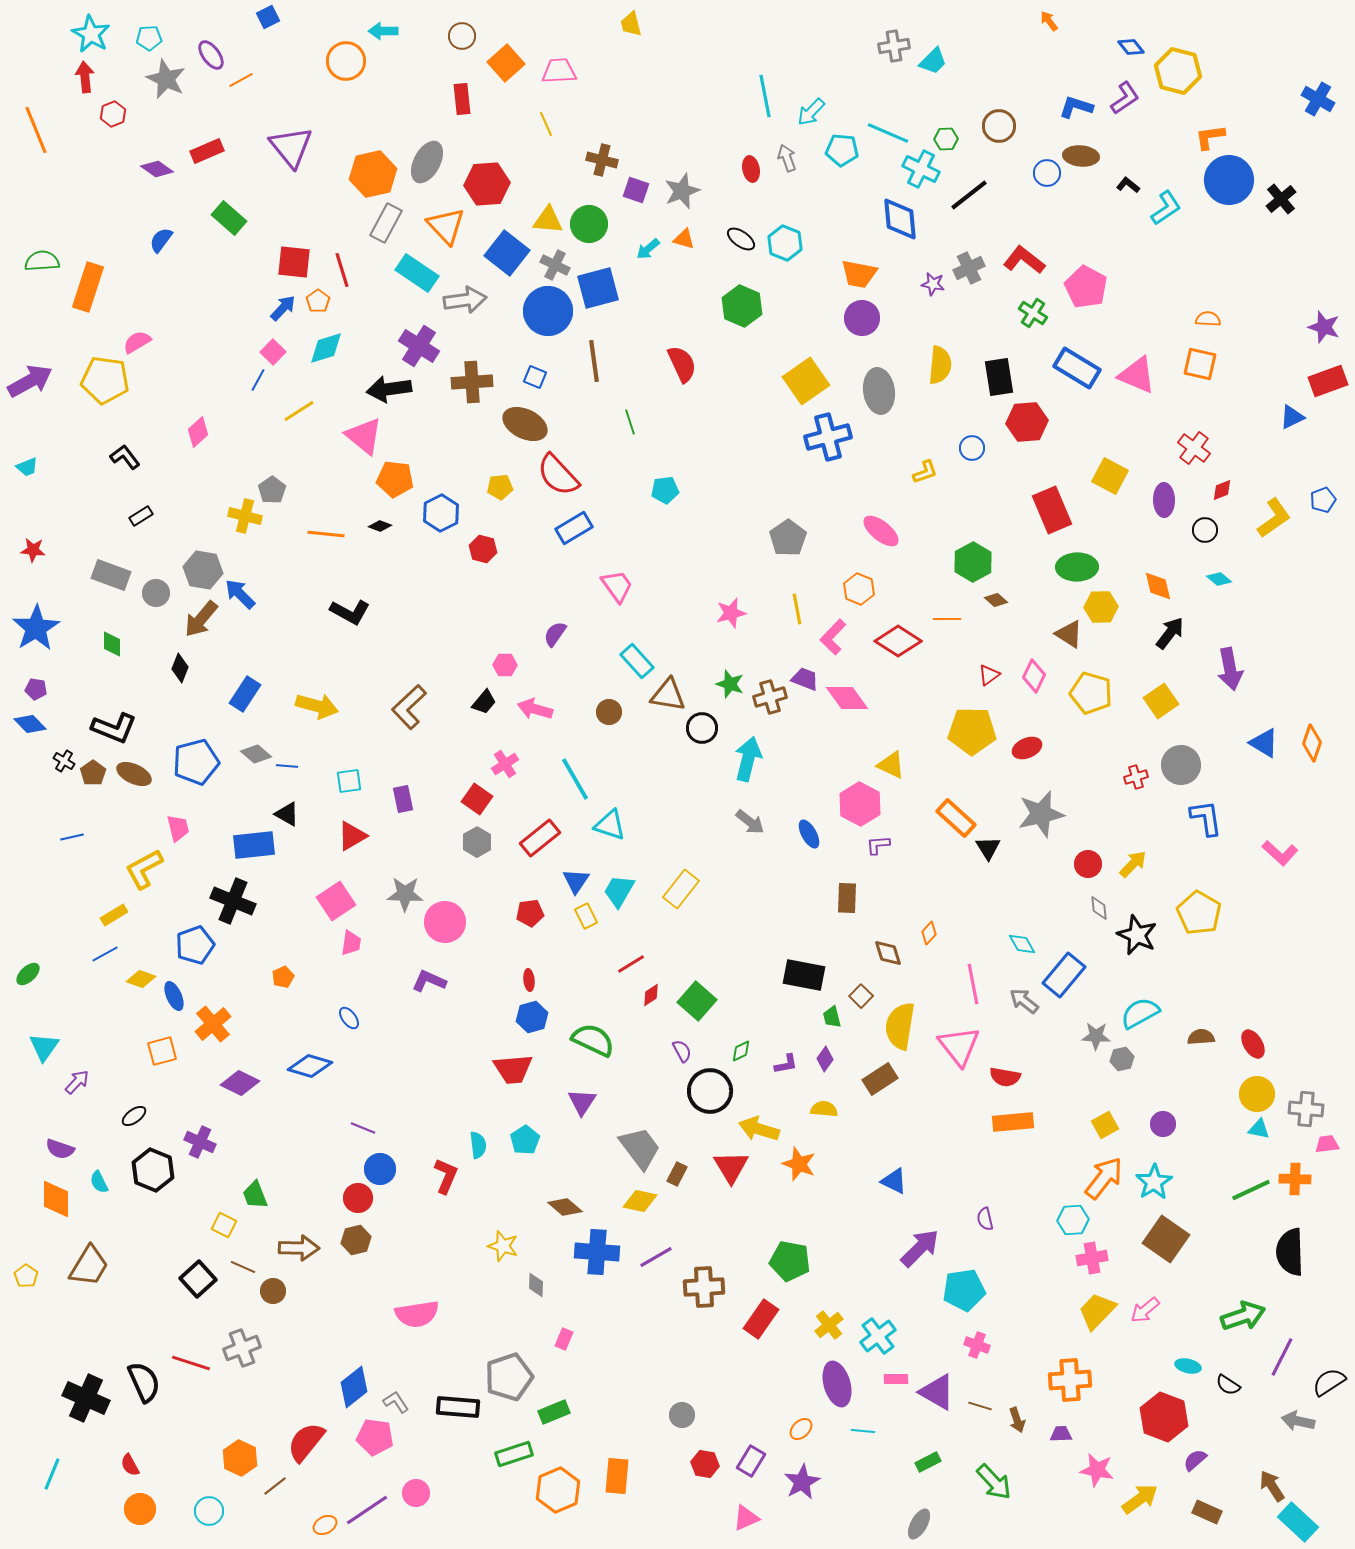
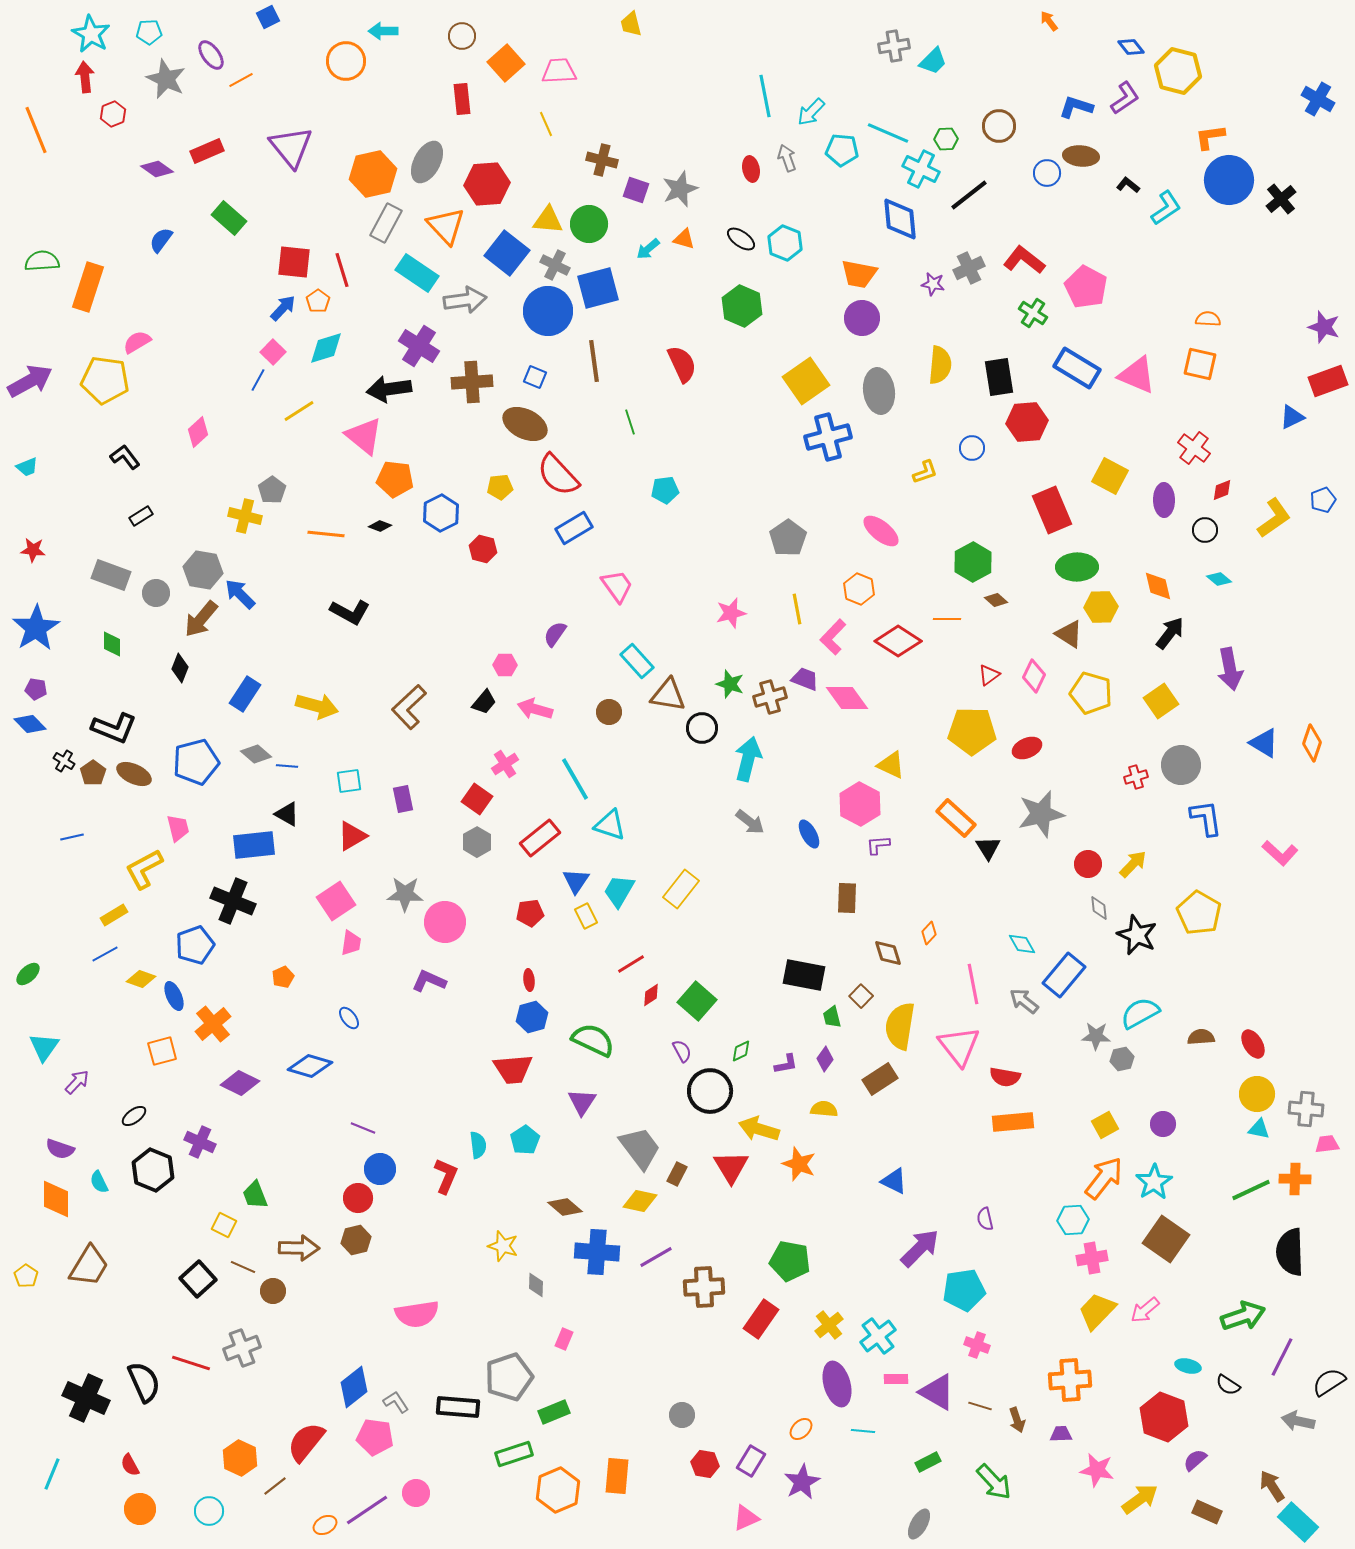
cyan pentagon at (149, 38): moved 6 px up
gray star at (682, 191): moved 2 px left, 2 px up
